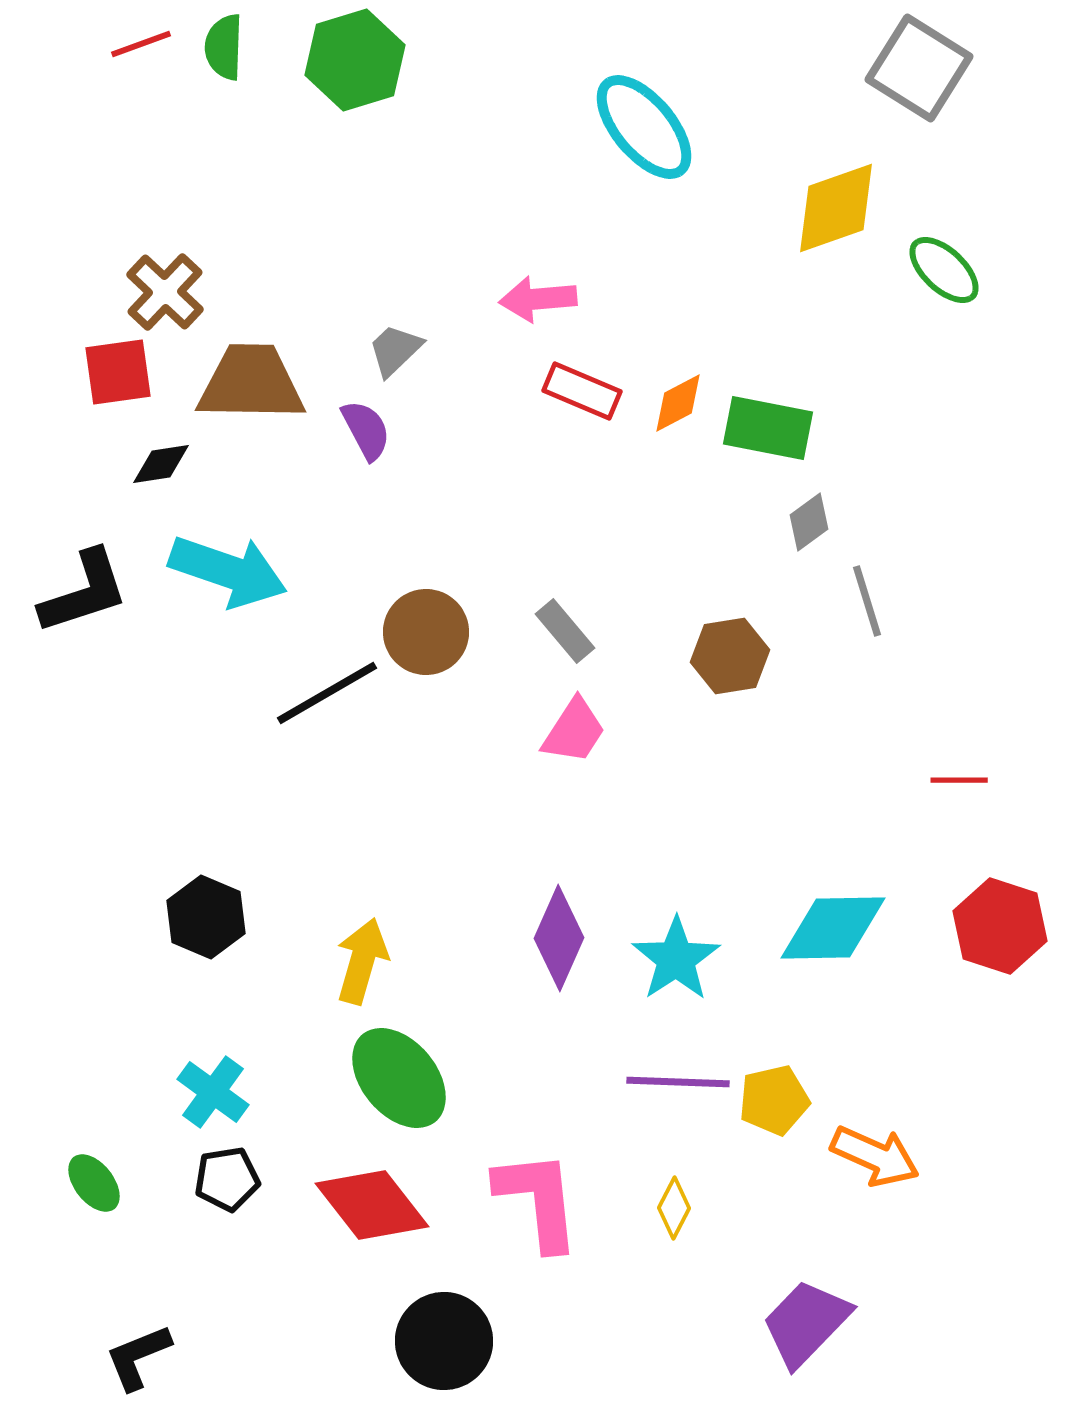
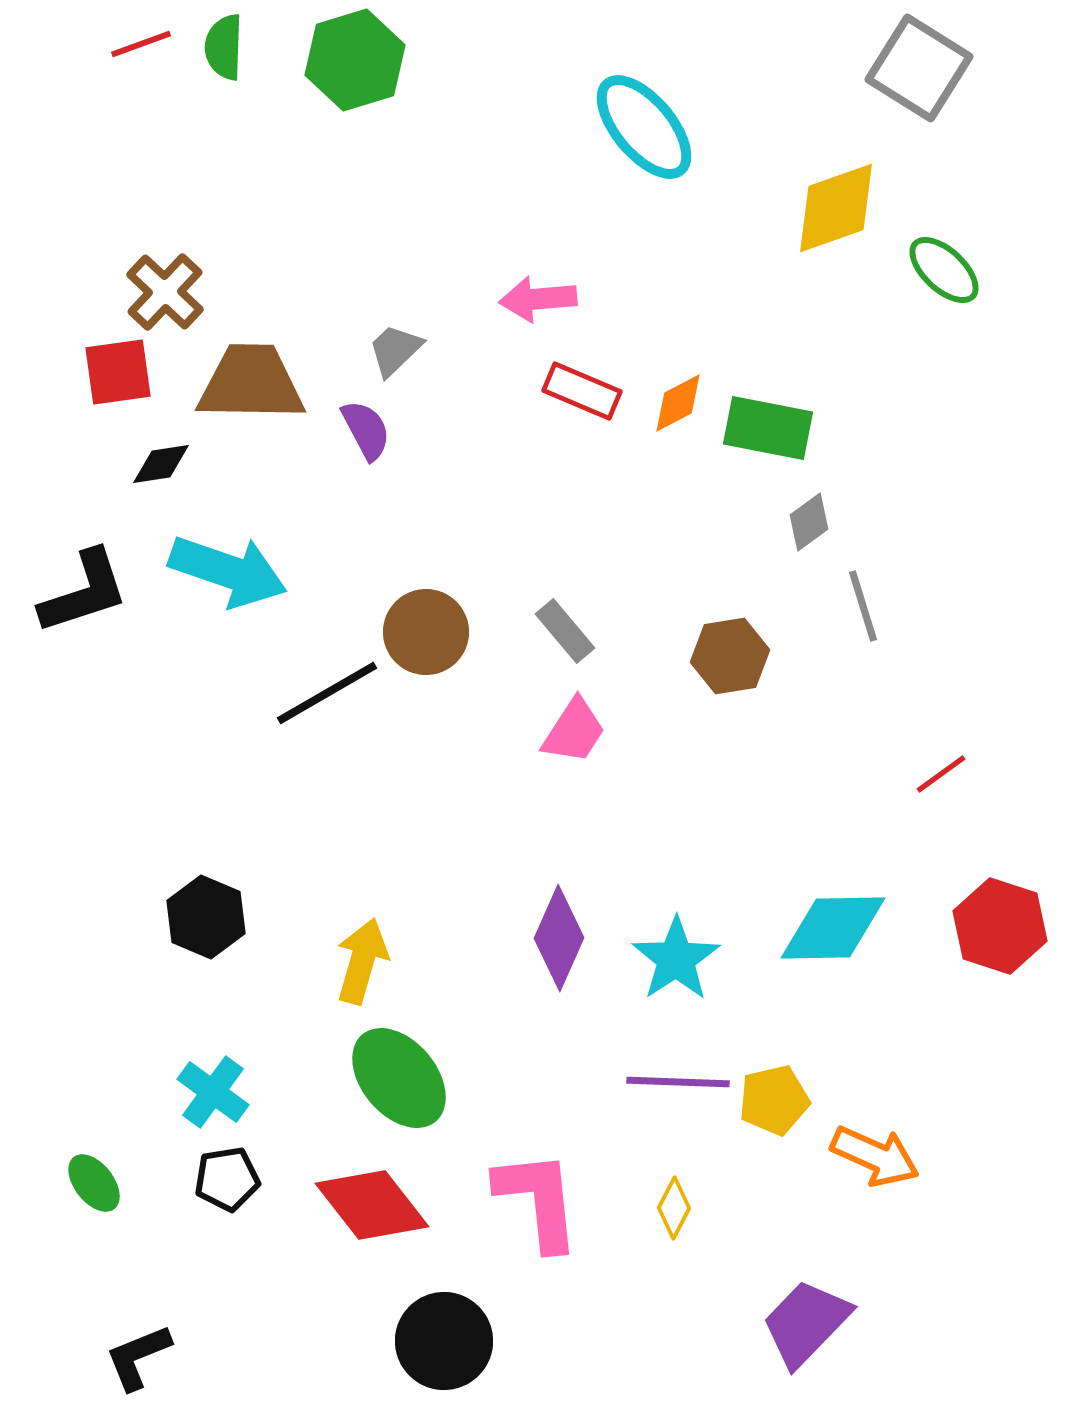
gray line at (867, 601): moved 4 px left, 5 px down
red line at (959, 780): moved 18 px left, 6 px up; rotated 36 degrees counterclockwise
